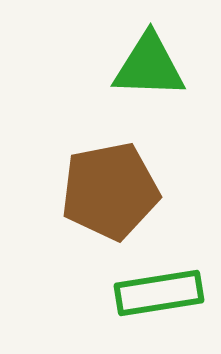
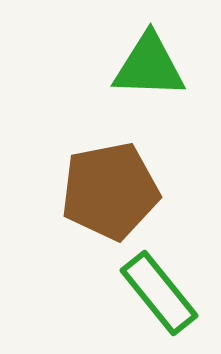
green rectangle: rotated 60 degrees clockwise
